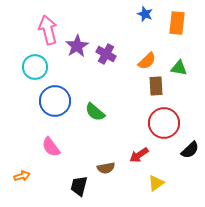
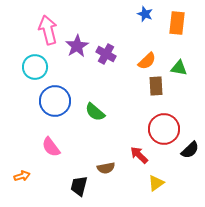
red circle: moved 6 px down
red arrow: rotated 78 degrees clockwise
